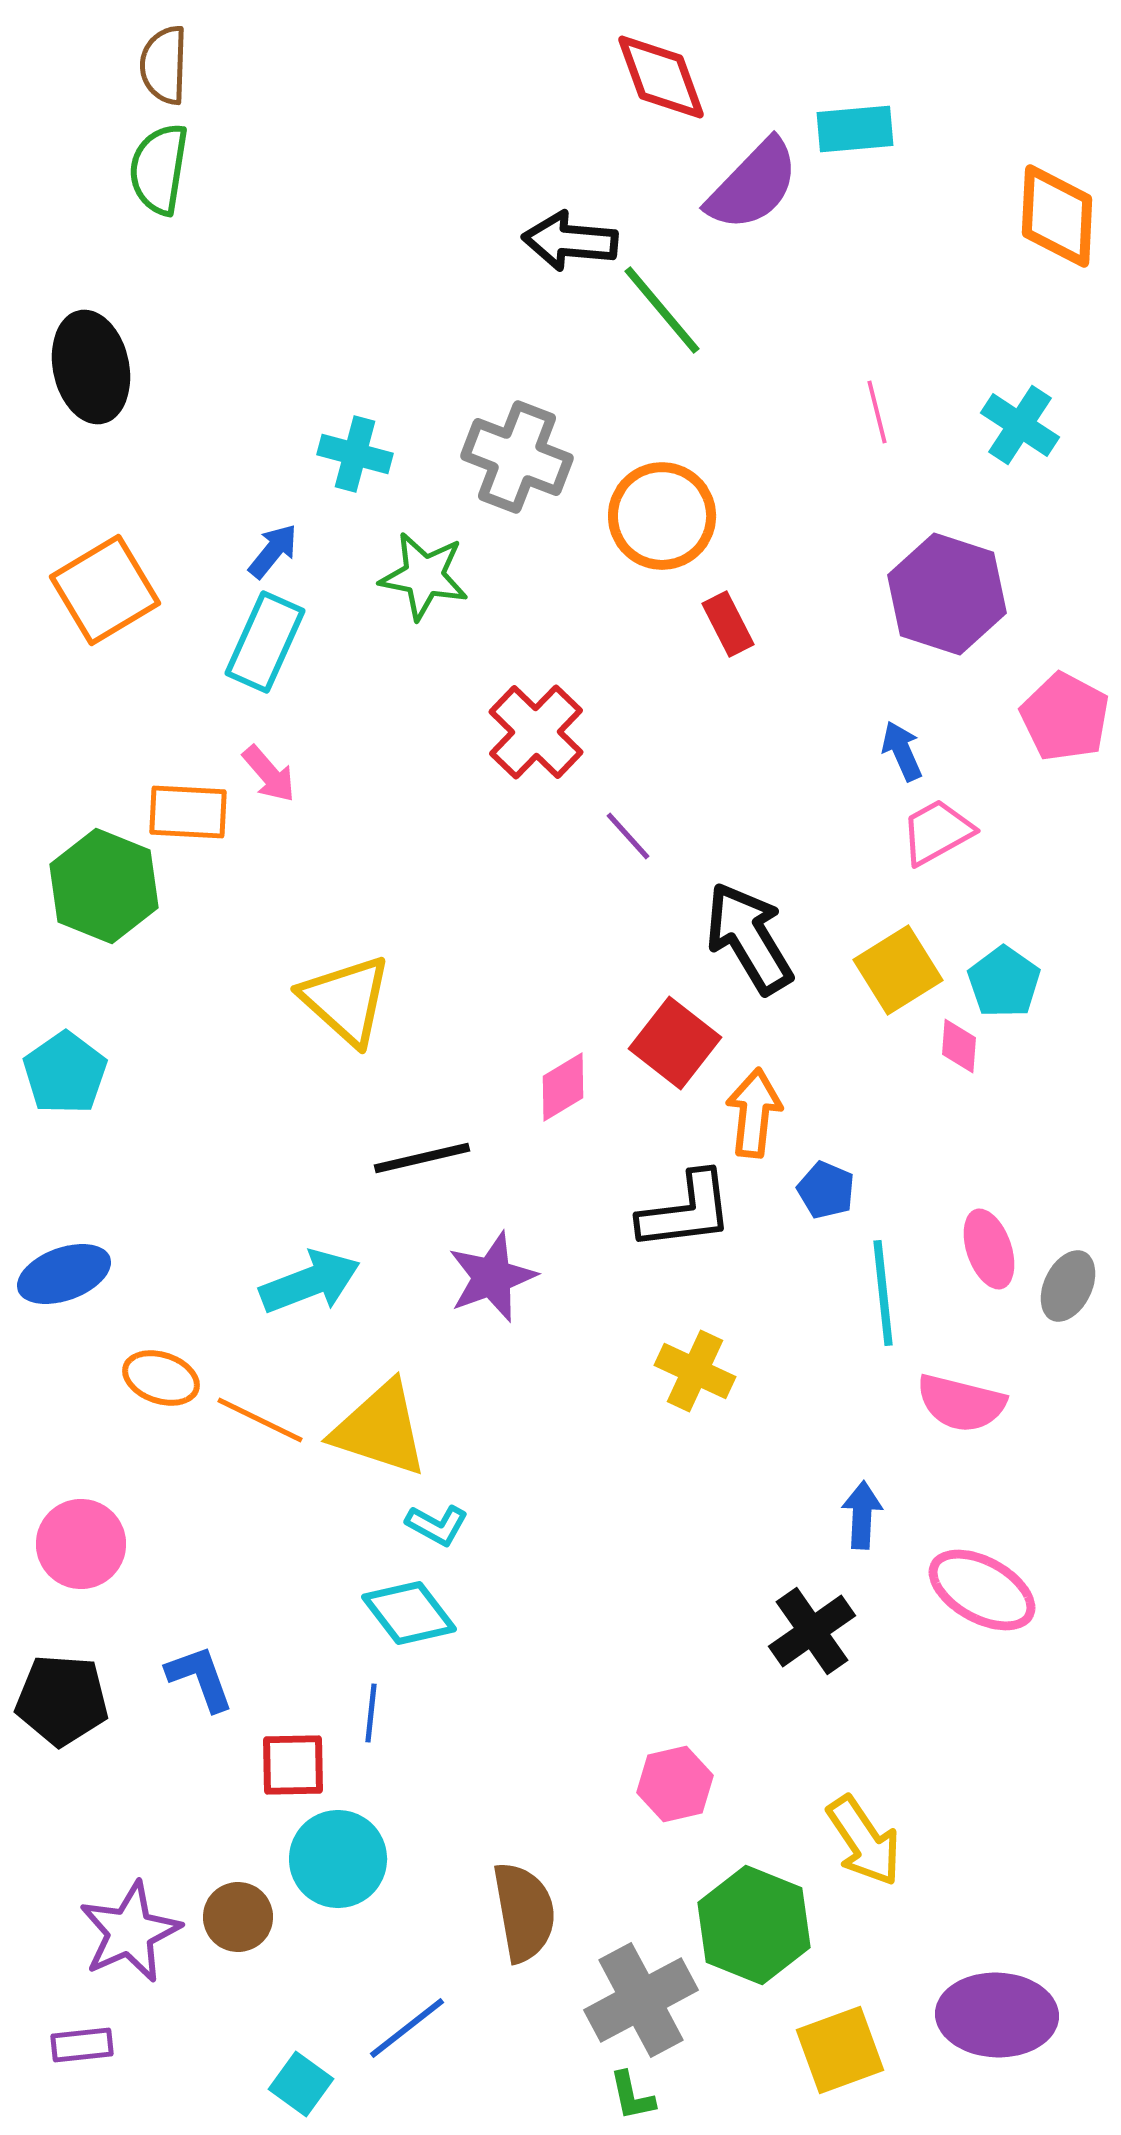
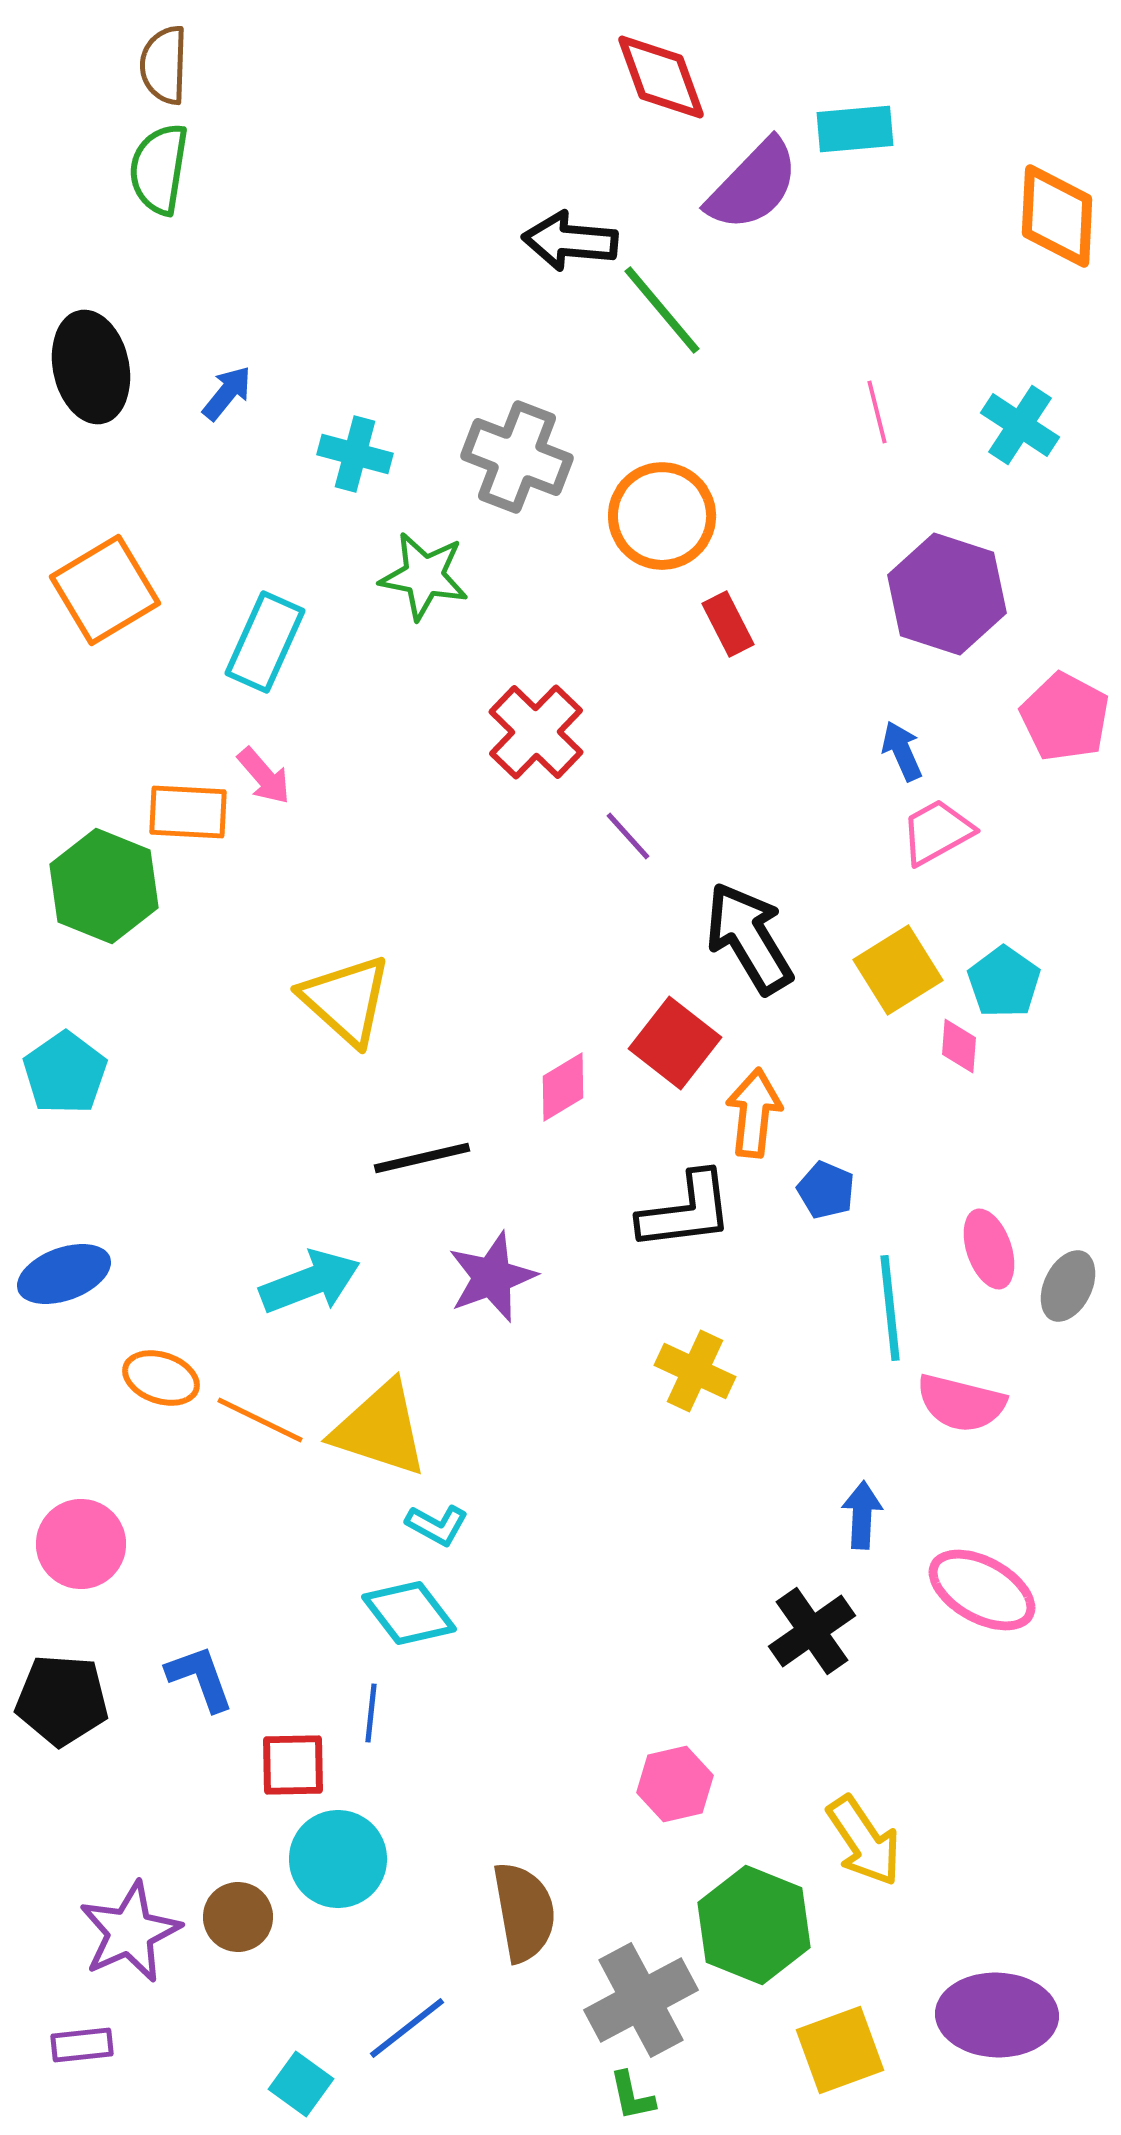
blue arrow at (273, 551): moved 46 px left, 158 px up
pink arrow at (269, 774): moved 5 px left, 2 px down
cyan line at (883, 1293): moved 7 px right, 15 px down
